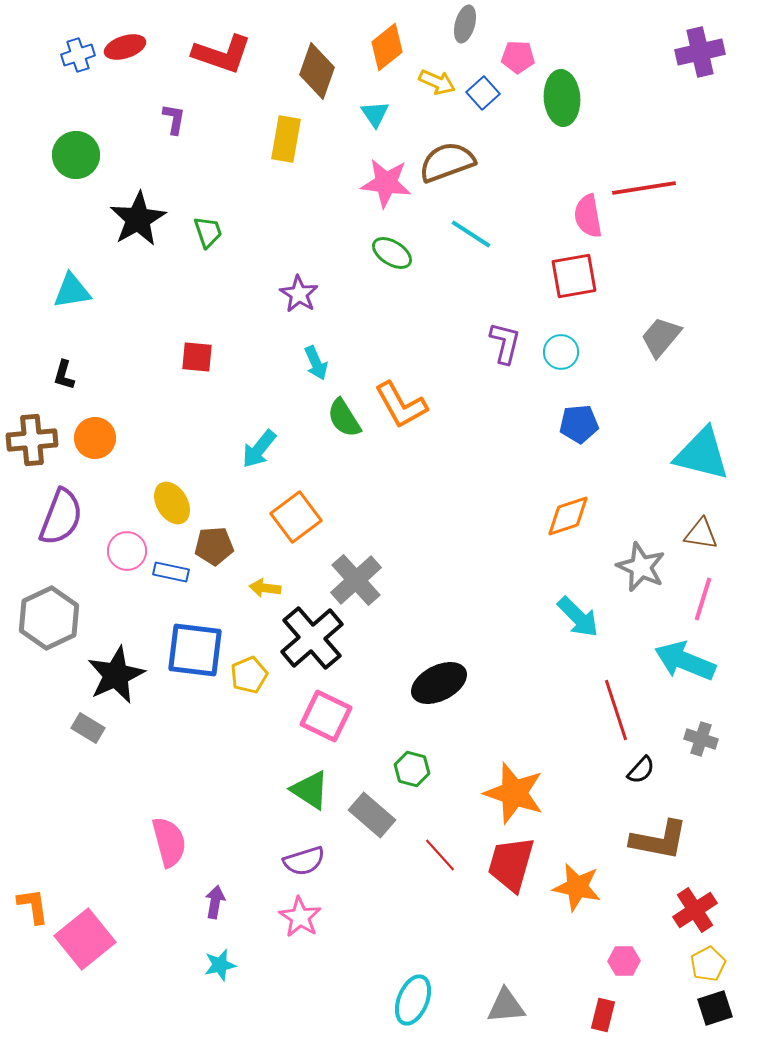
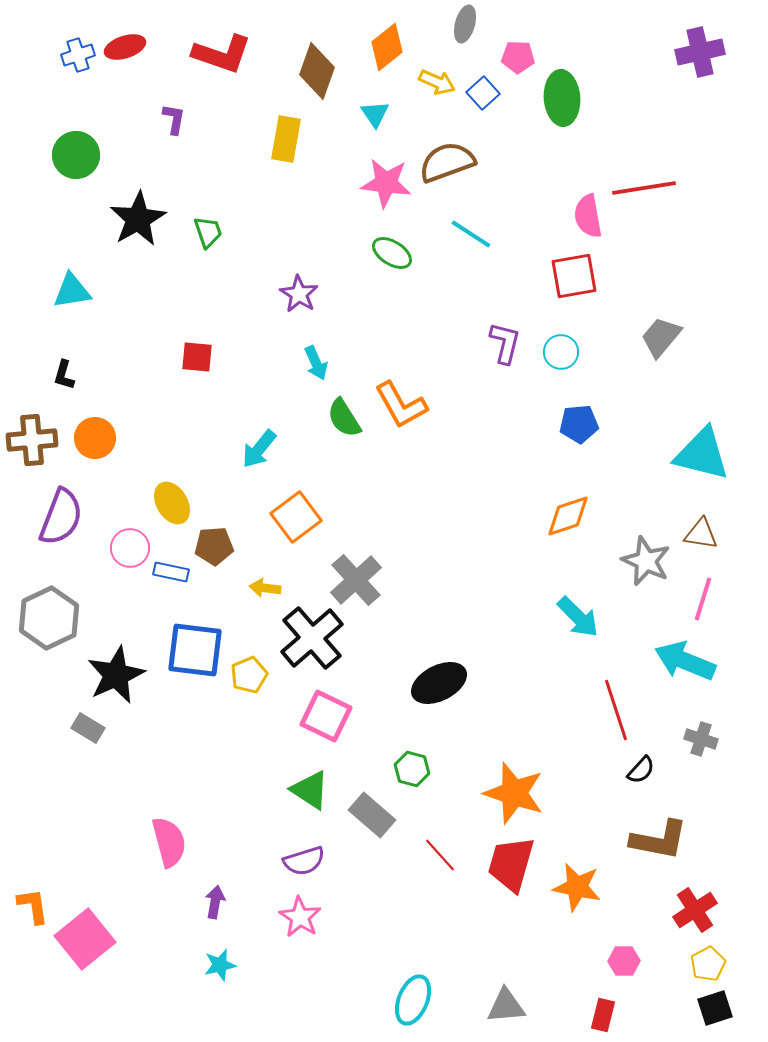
pink circle at (127, 551): moved 3 px right, 3 px up
gray star at (641, 567): moved 5 px right, 6 px up
